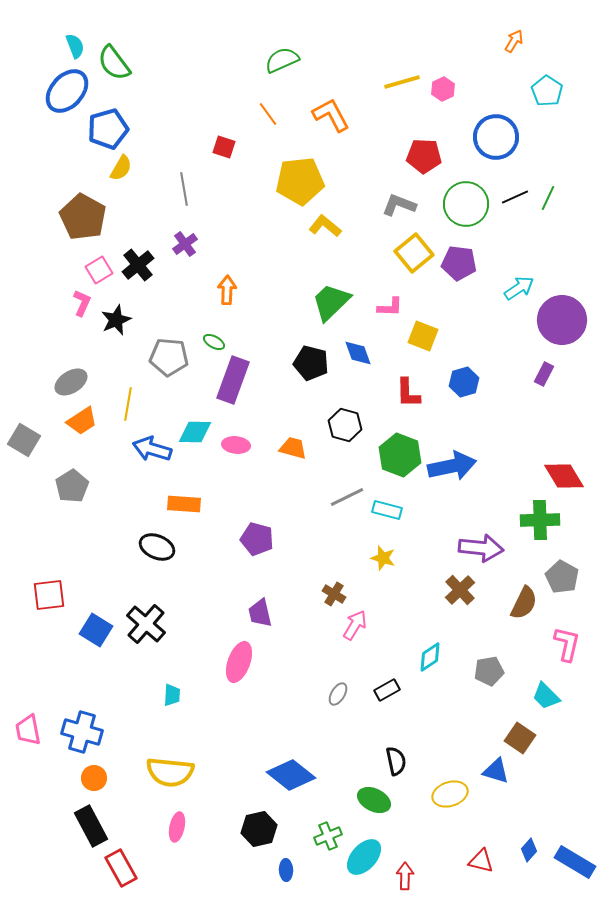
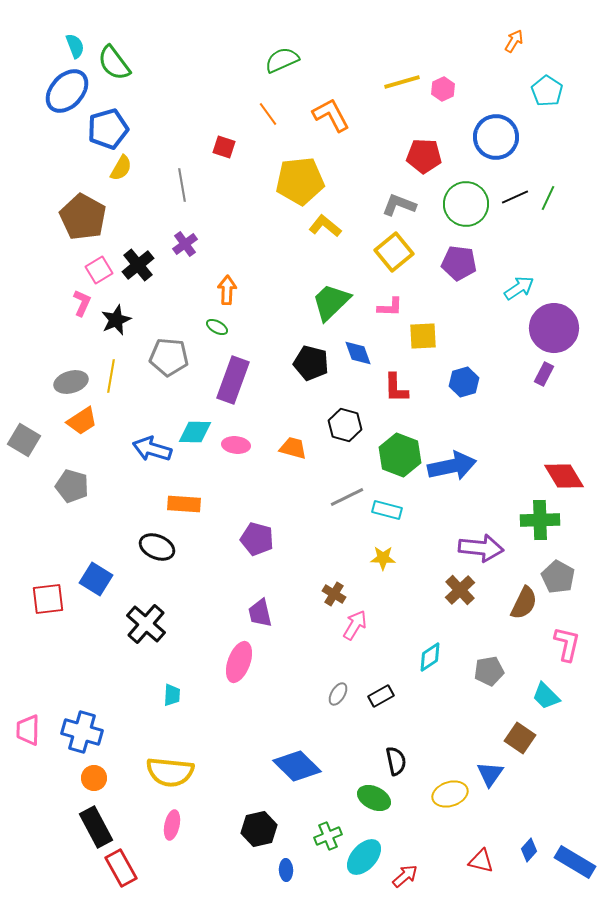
gray line at (184, 189): moved 2 px left, 4 px up
yellow square at (414, 253): moved 20 px left, 1 px up
purple circle at (562, 320): moved 8 px left, 8 px down
yellow square at (423, 336): rotated 24 degrees counterclockwise
green ellipse at (214, 342): moved 3 px right, 15 px up
gray ellipse at (71, 382): rotated 16 degrees clockwise
red L-shape at (408, 393): moved 12 px left, 5 px up
yellow line at (128, 404): moved 17 px left, 28 px up
gray pentagon at (72, 486): rotated 24 degrees counterclockwise
yellow star at (383, 558): rotated 15 degrees counterclockwise
gray pentagon at (562, 577): moved 4 px left
red square at (49, 595): moved 1 px left, 4 px down
blue square at (96, 630): moved 51 px up
black rectangle at (387, 690): moved 6 px left, 6 px down
pink trapezoid at (28, 730): rotated 12 degrees clockwise
blue triangle at (496, 771): moved 6 px left, 3 px down; rotated 48 degrees clockwise
blue diamond at (291, 775): moved 6 px right, 9 px up; rotated 6 degrees clockwise
green ellipse at (374, 800): moved 2 px up
black rectangle at (91, 826): moved 5 px right, 1 px down
pink ellipse at (177, 827): moved 5 px left, 2 px up
red arrow at (405, 876): rotated 48 degrees clockwise
